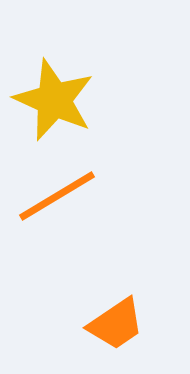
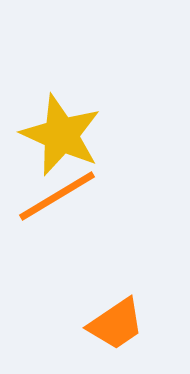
yellow star: moved 7 px right, 35 px down
